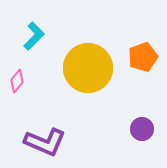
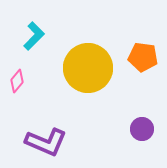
orange pentagon: rotated 28 degrees clockwise
purple L-shape: moved 1 px right
